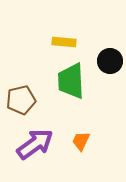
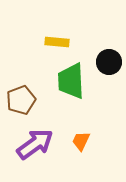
yellow rectangle: moved 7 px left
black circle: moved 1 px left, 1 px down
brown pentagon: rotated 8 degrees counterclockwise
